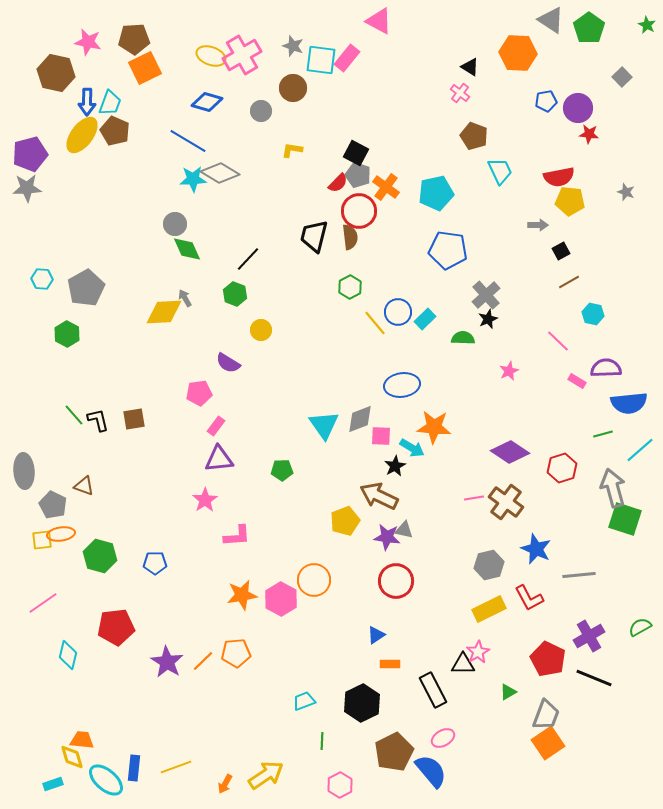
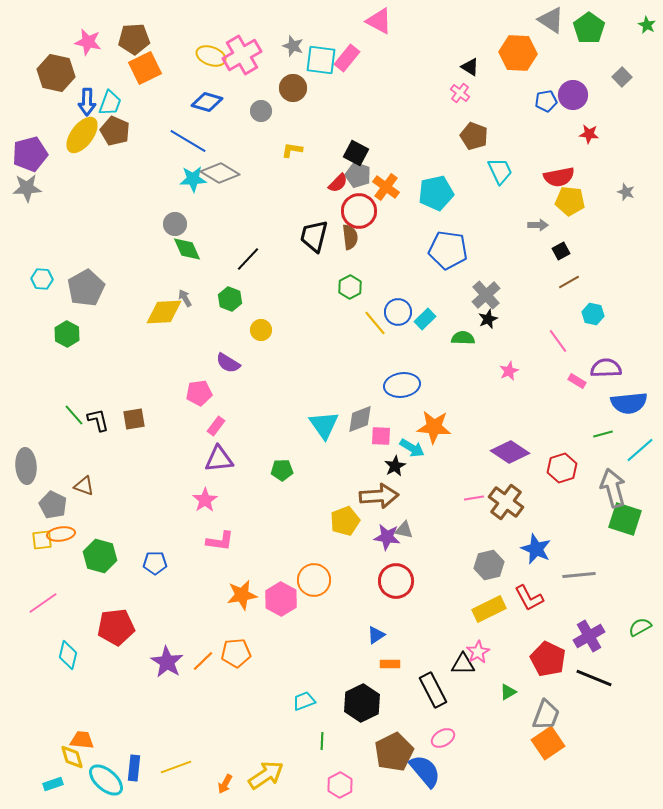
purple circle at (578, 108): moved 5 px left, 13 px up
green hexagon at (235, 294): moved 5 px left, 5 px down
pink line at (558, 341): rotated 10 degrees clockwise
gray ellipse at (24, 471): moved 2 px right, 5 px up
brown arrow at (379, 496): rotated 150 degrees clockwise
pink L-shape at (237, 536): moved 17 px left, 5 px down; rotated 12 degrees clockwise
blue semicircle at (431, 771): moved 6 px left
